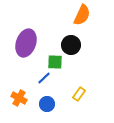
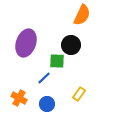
green square: moved 2 px right, 1 px up
